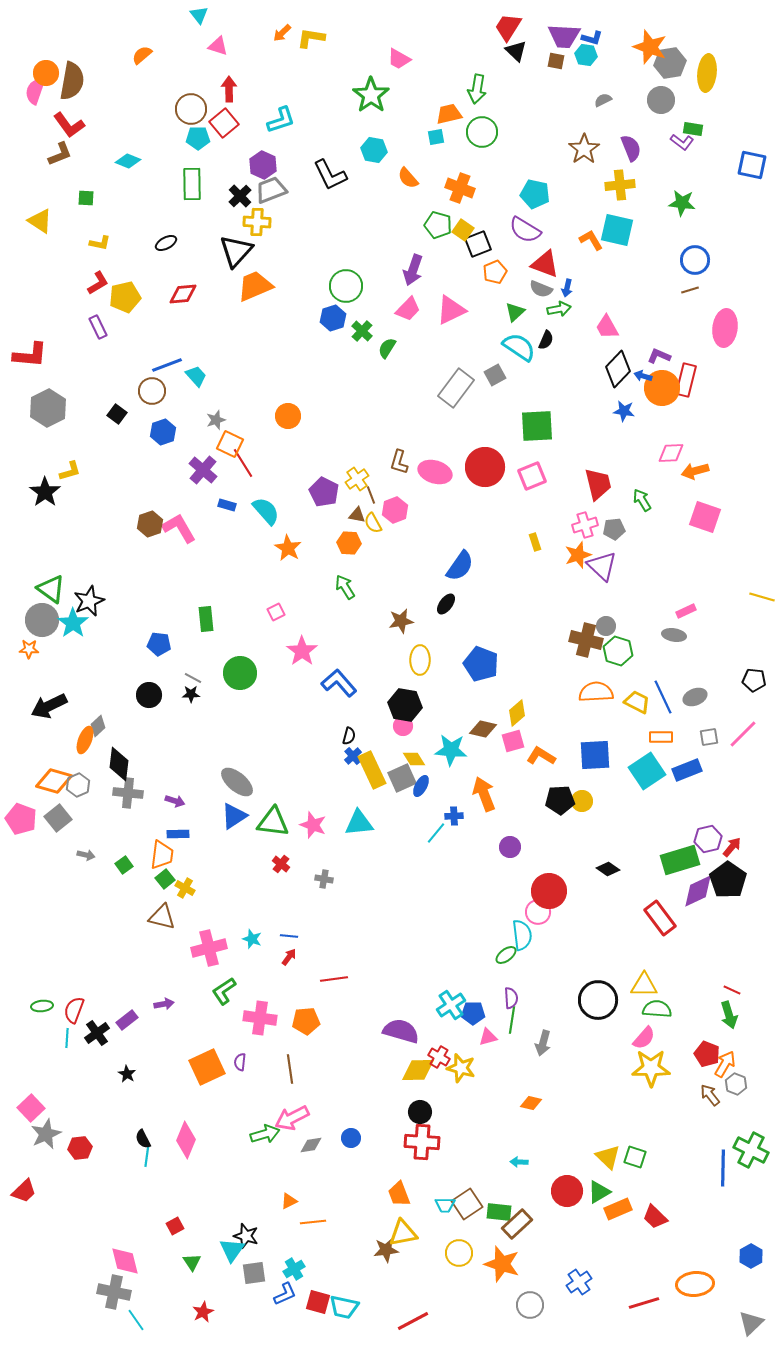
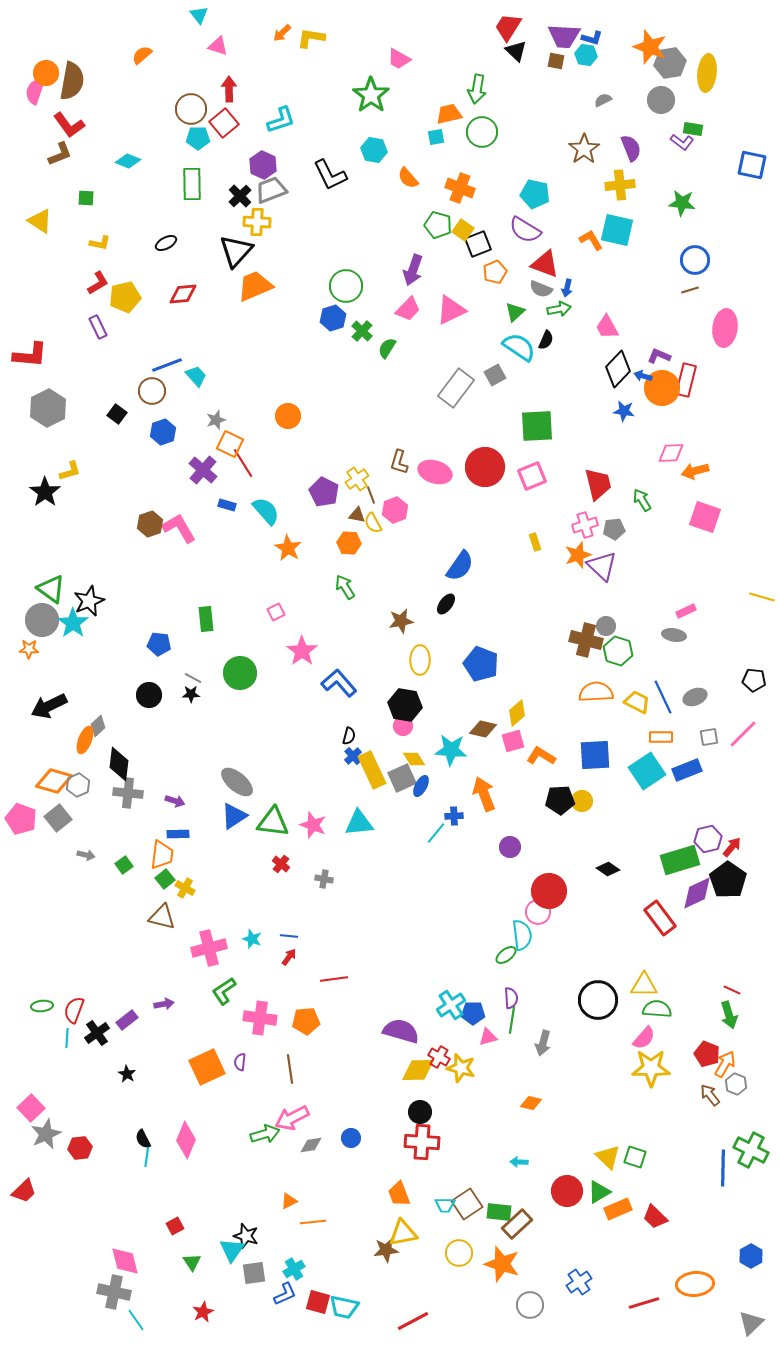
purple diamond at (698, 891): moved 1 px left, 2 px down
